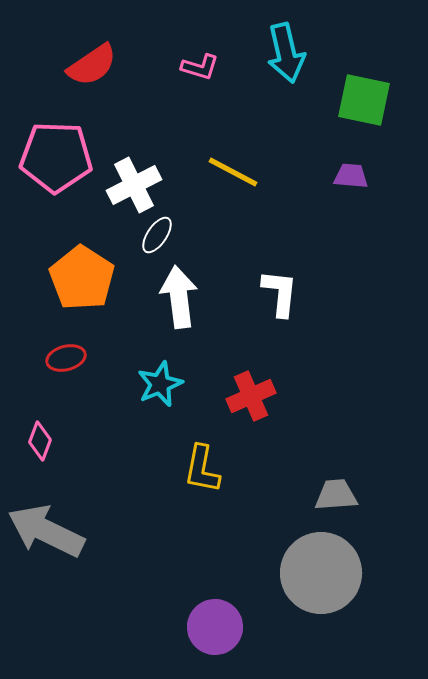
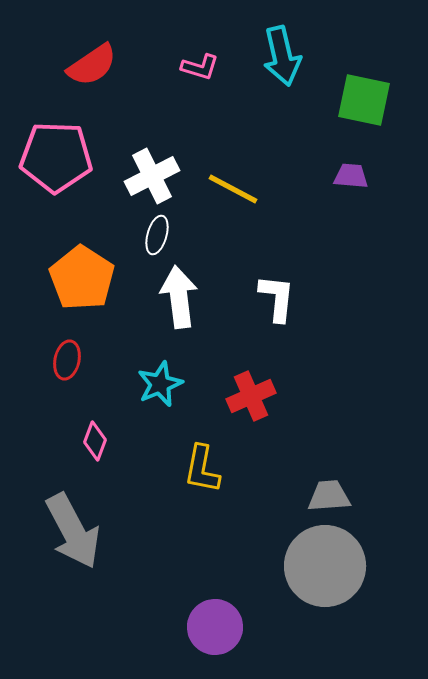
cyan arrow: moved 4 px left, 3 px down
yellow line: moved 17 px down
white cross: moved 18 px right, 9 px up
white ellipse: rotated 18 degrees counterclockwise
white L-shape: moved 3 px left, 5 px down
red ellipse: moved 1 px right, 2 px down; rotated 63 degrees counterclockwise
pink diamond: moved 55 px right
gray trapezoid: moved 7 px left, 1 px down
gray arrow: moved 27 px right; rotated 144 degrees counterclockwise
gray circle: moved 4 px right, 7 px up
